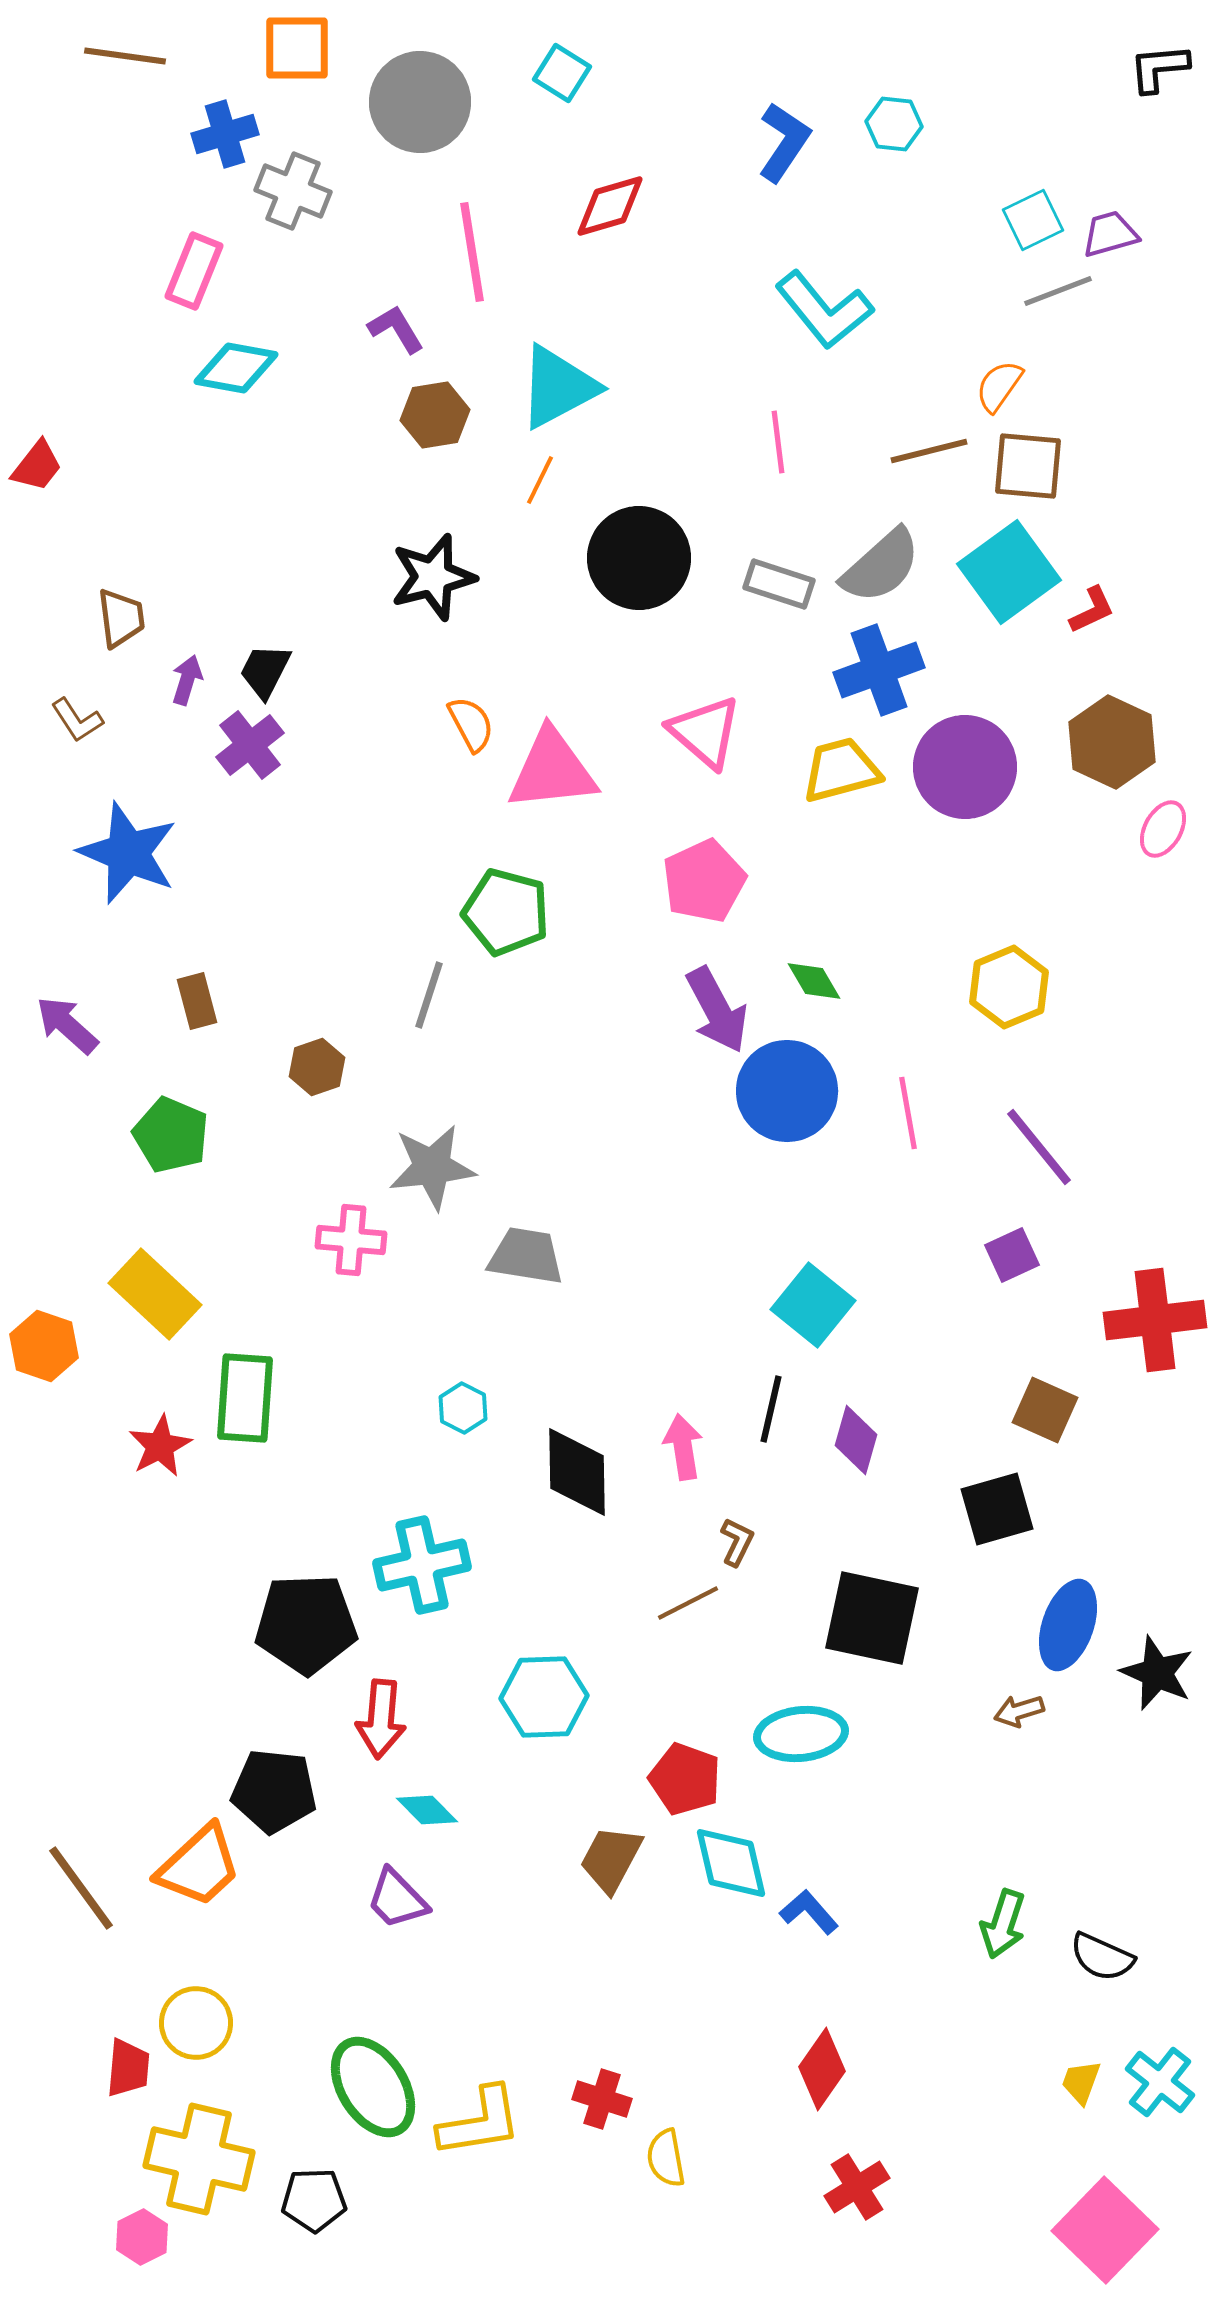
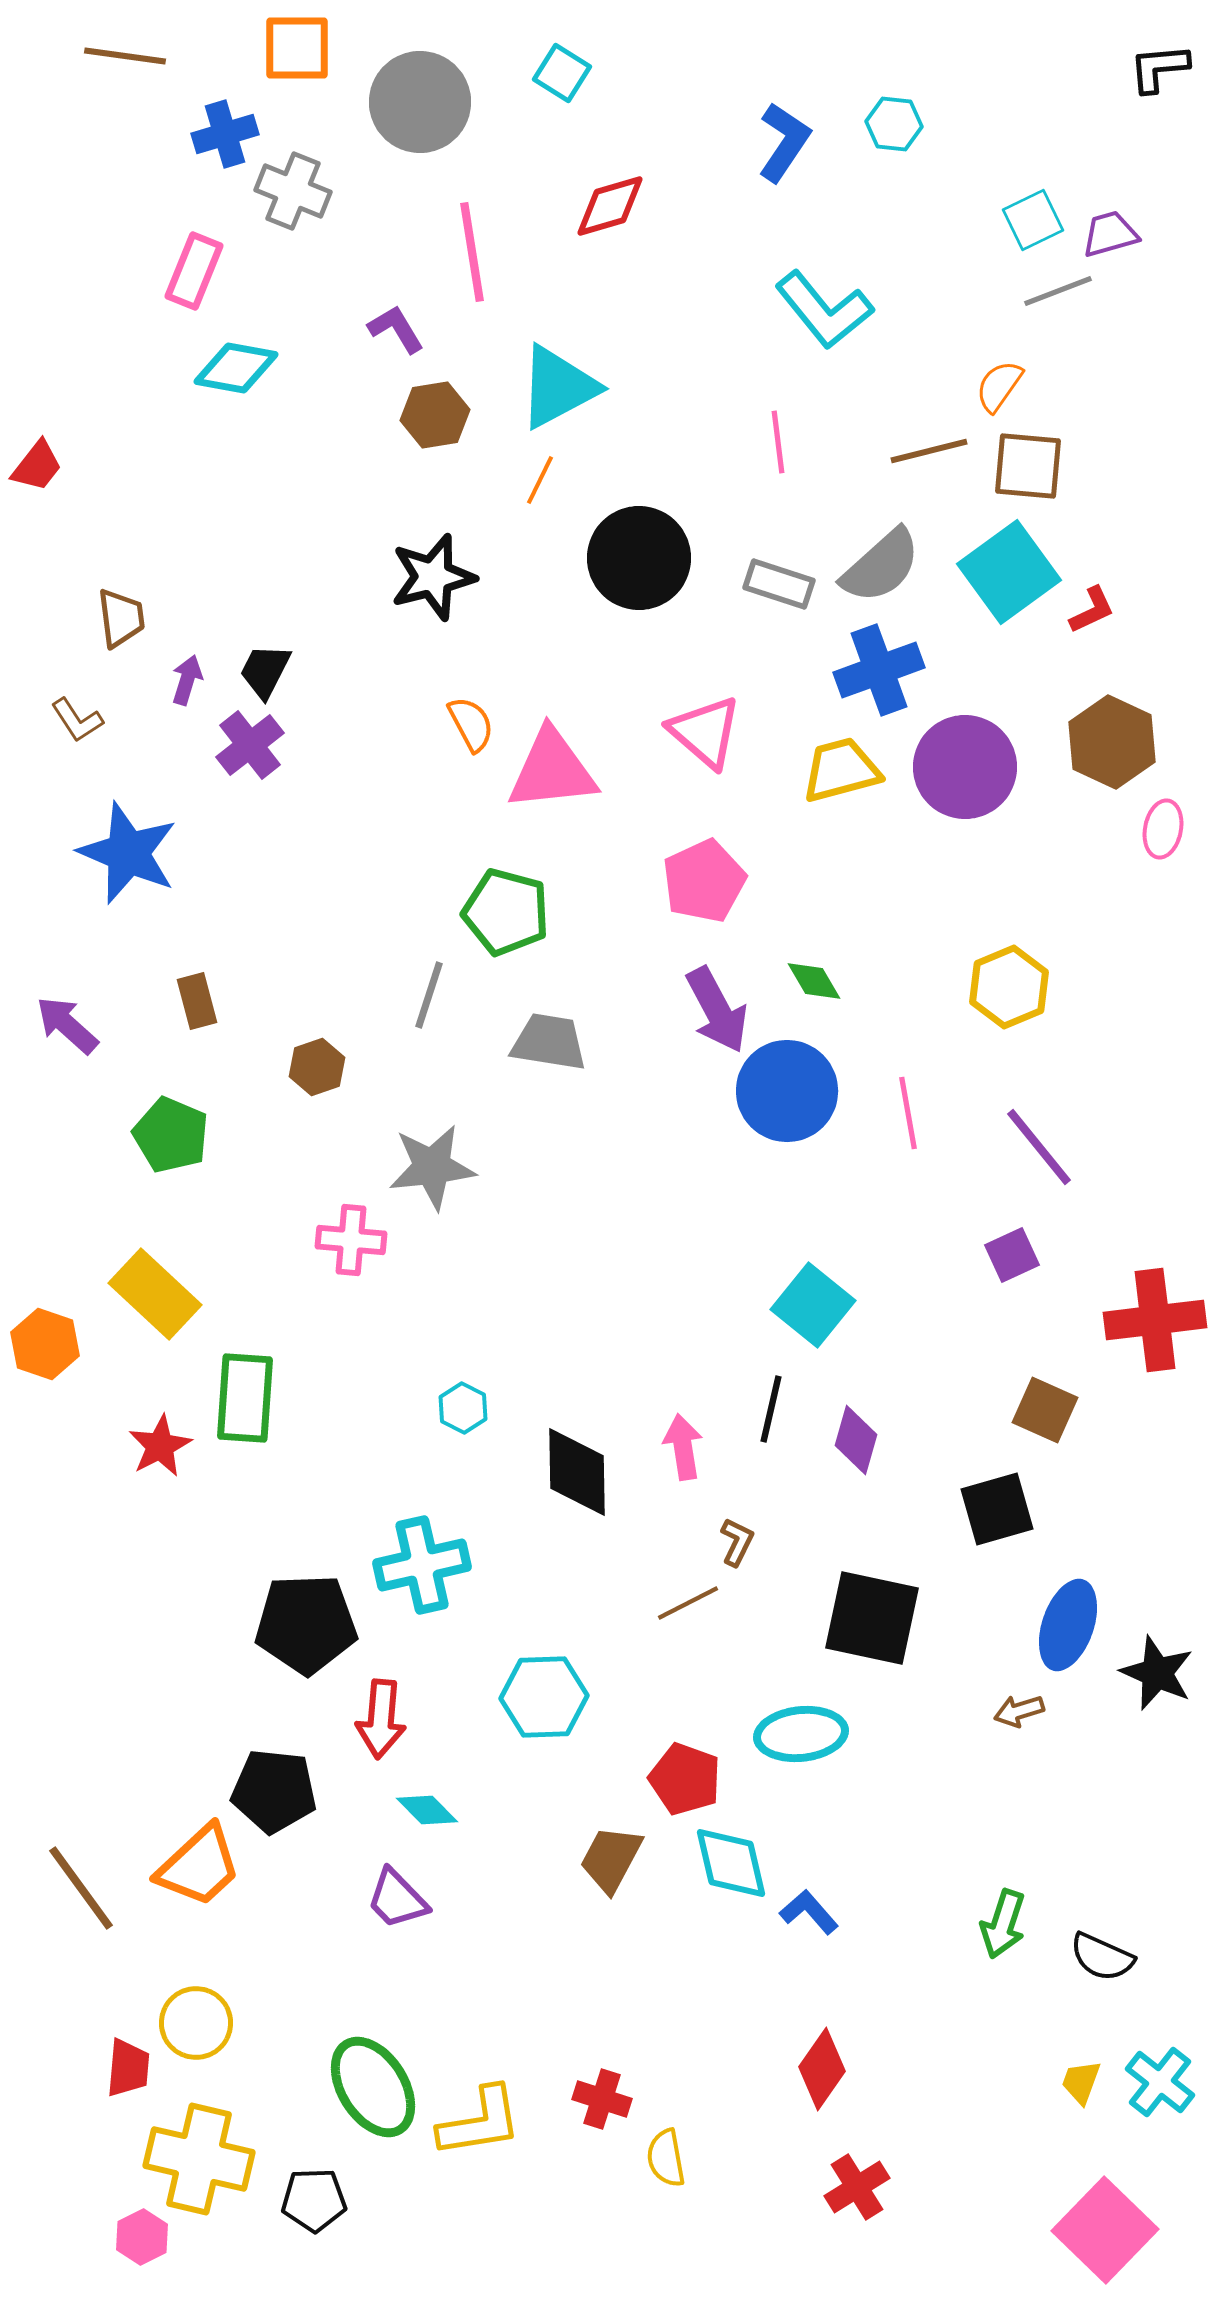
pink ellipse at (1163, 829): rotated 18 degrees counterclockwise
gray trapezoid at (526, 1256): moved 23 px right, 214 px up
orange hexagon at (44, 1346): moved 1 px right, 2 px up
